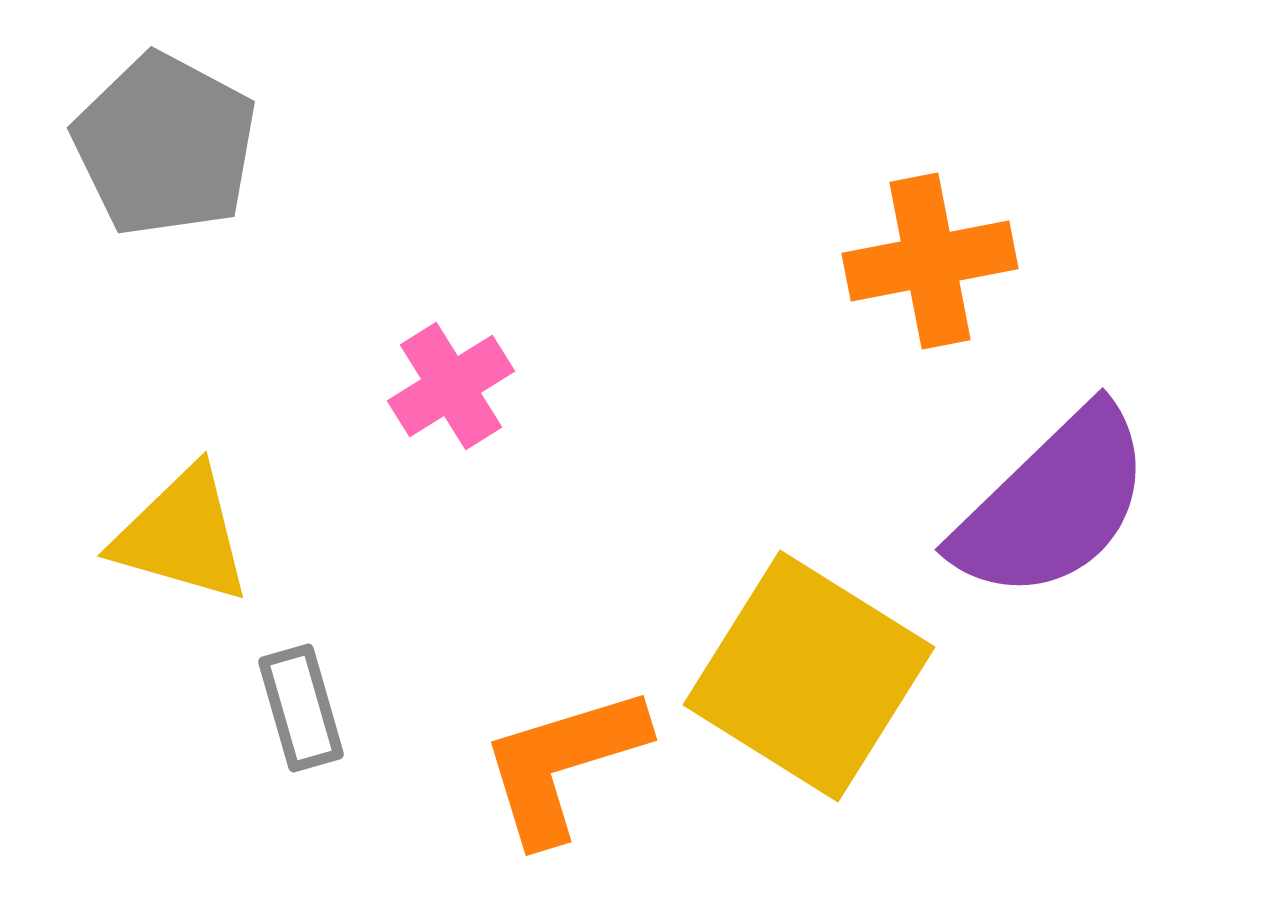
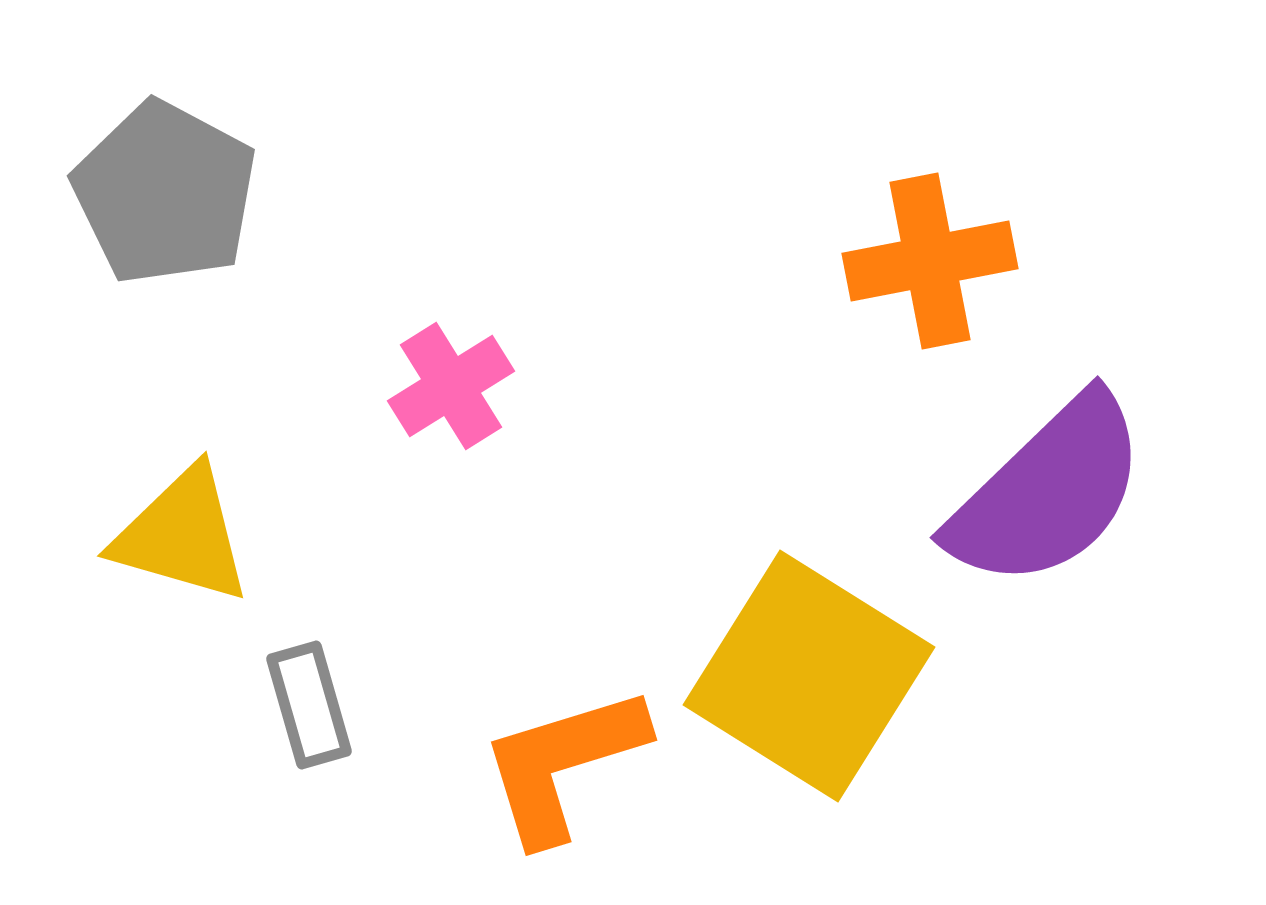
gray pentagon: moved 48 px down
purple semicircle: moved 5 px left, 12 px up
gray rectangle: moved 8 px right, 3 px up
